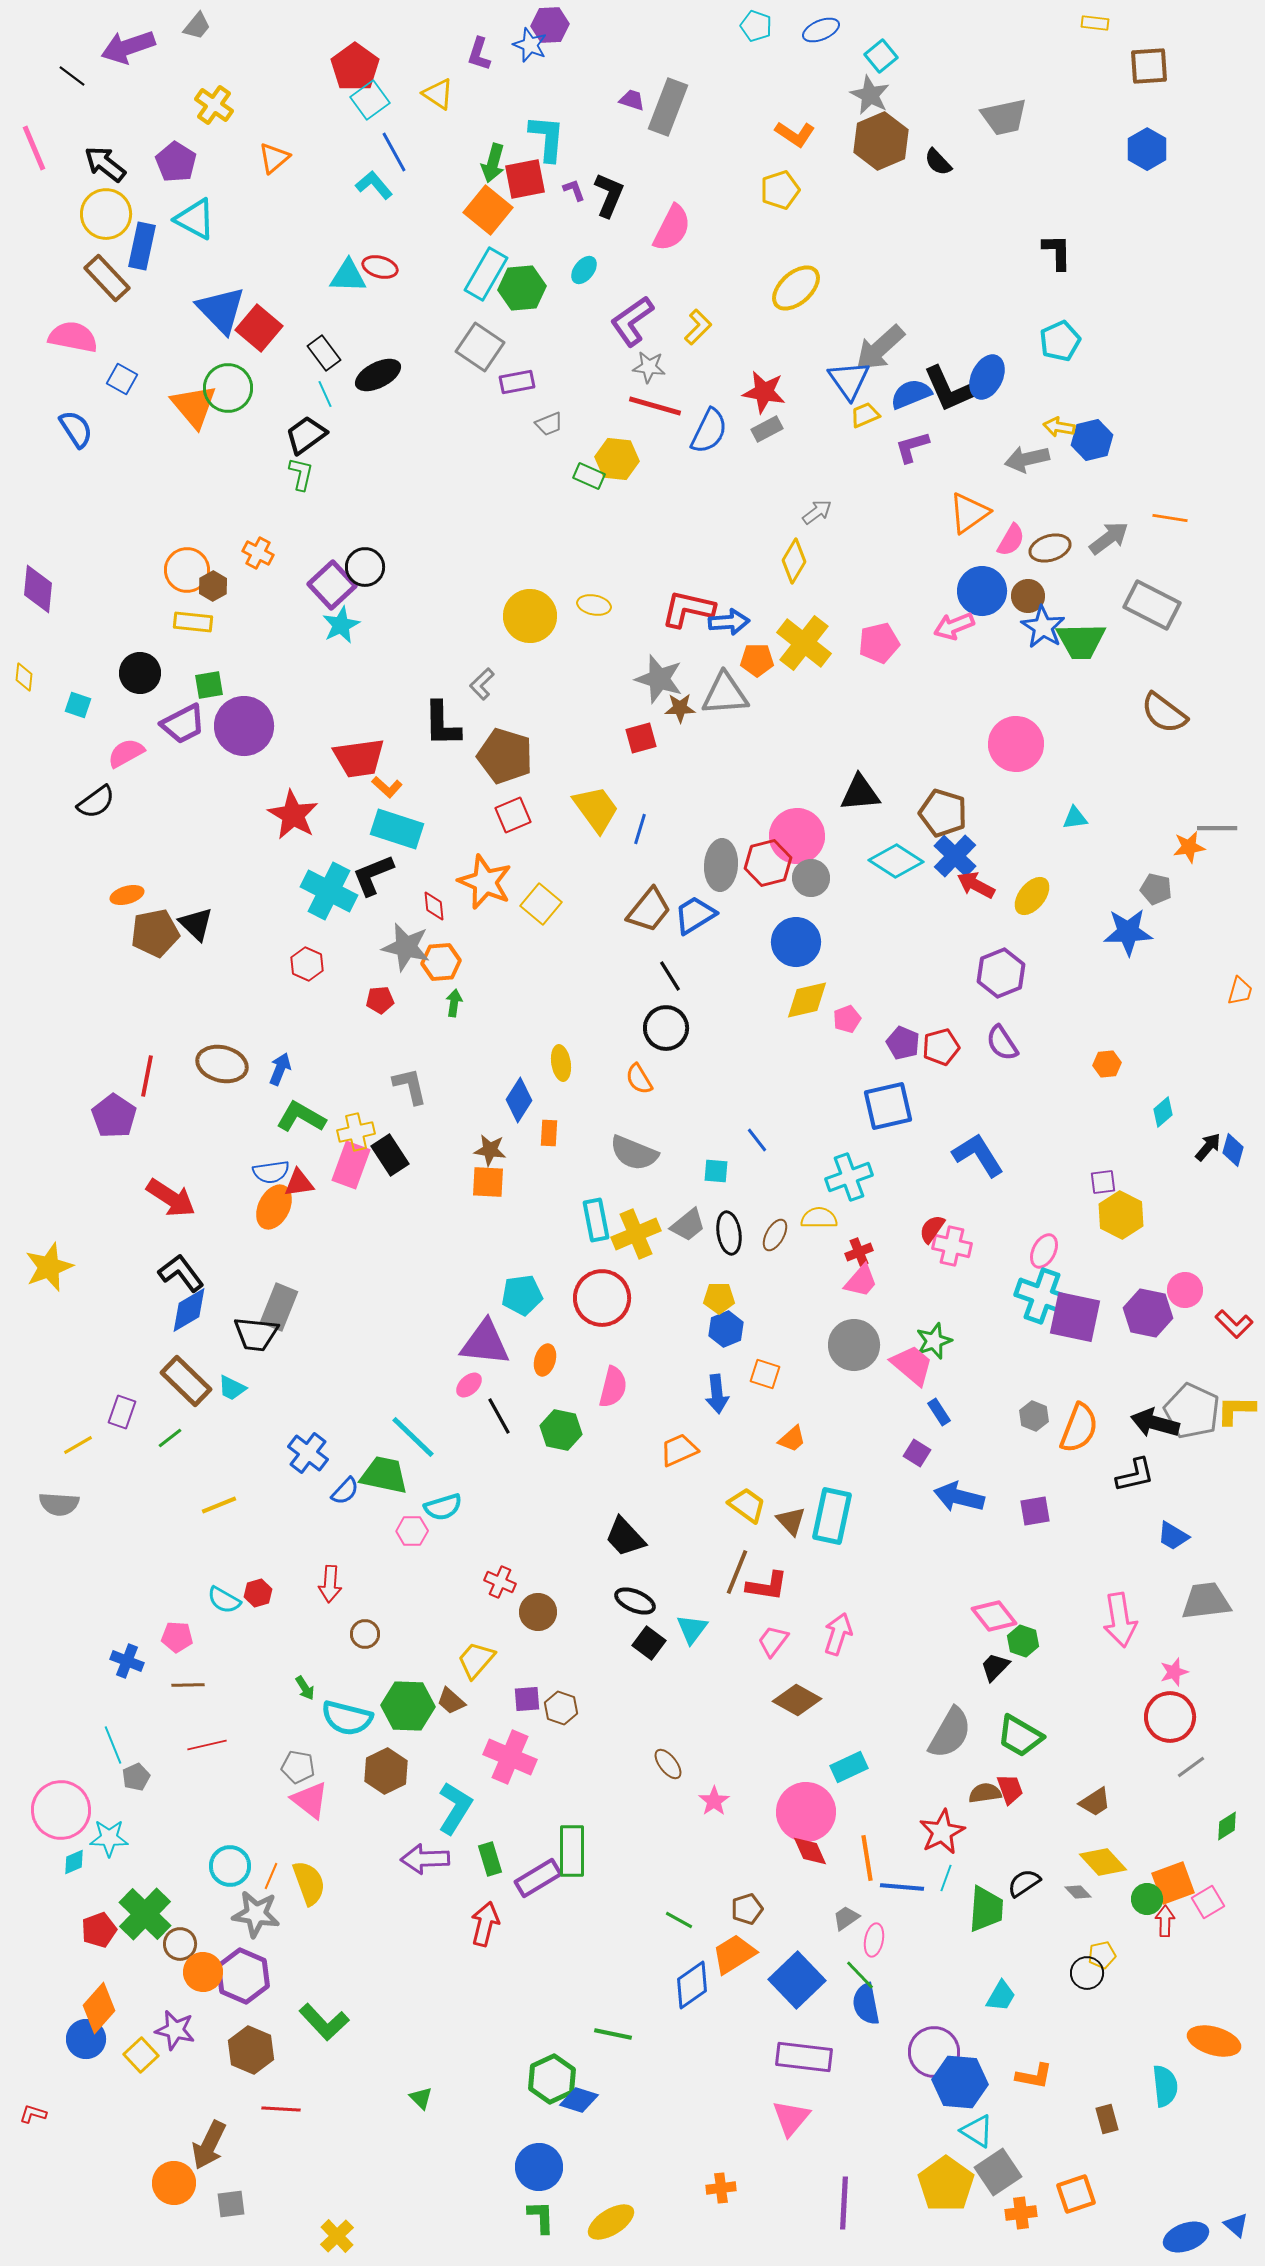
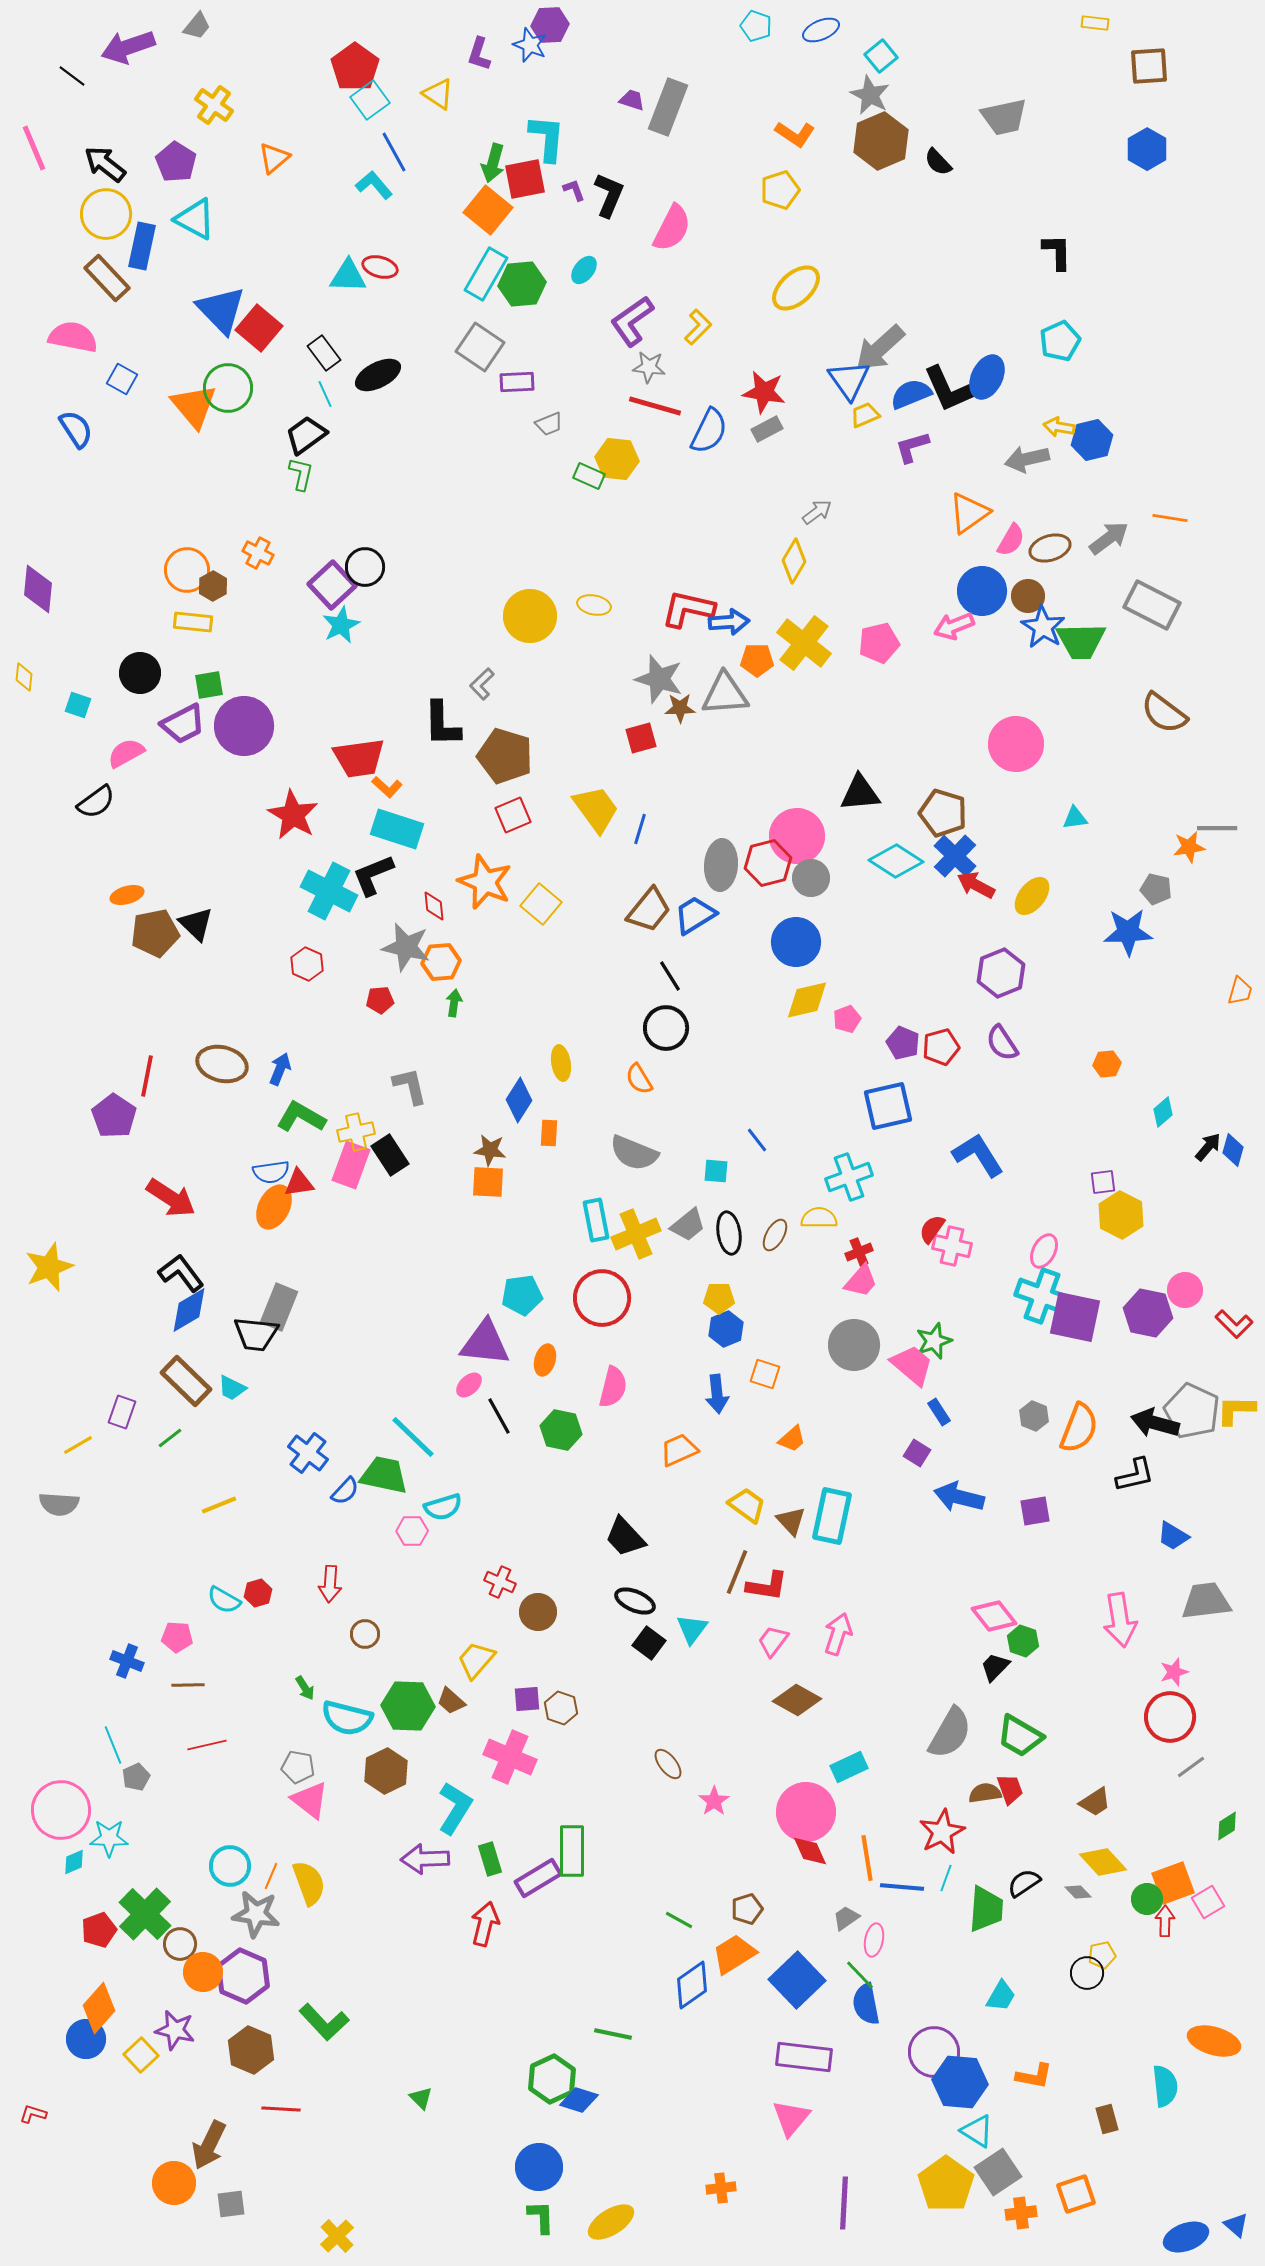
green hexagon at (522, 288): moved 4 px up
purple rectangle at (517, 382): rotated 8 degrees clockwise
